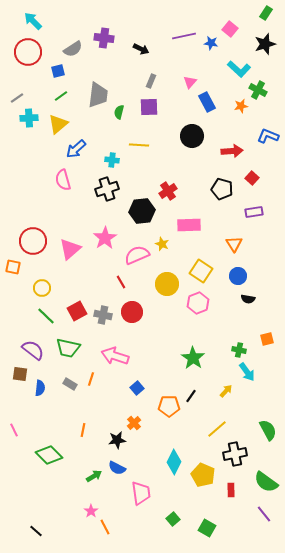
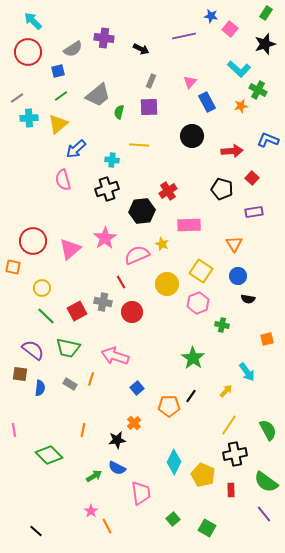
blue star at (211, 43): moved 27 px up
gray trapezoid at (98, 95): rotated 44 degrees clockwise
blue L-shape at (268, 136): moved 4 px down
gray cross at (103, 315): moved 13 px up
green cross at (239, 350): moved 17 px left, 25 px up
yellow line at (217, 429): moved 12 px right, 4 px up; rotated 15 degrees counterclockwise
pink line at (14, 430): rotated 16 degrees clockwise
orange line at (105, 527): moved 2 px right, 1 px up
